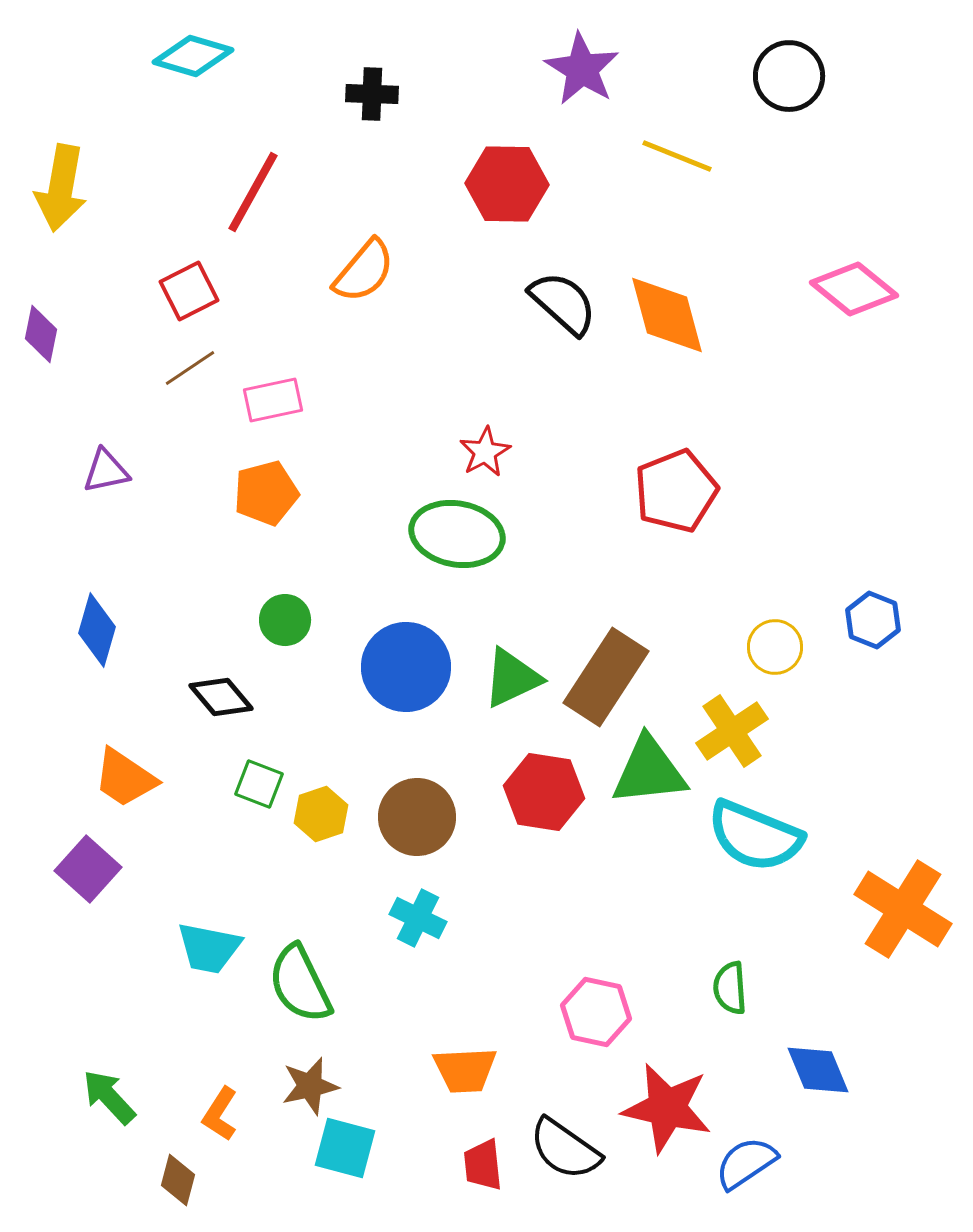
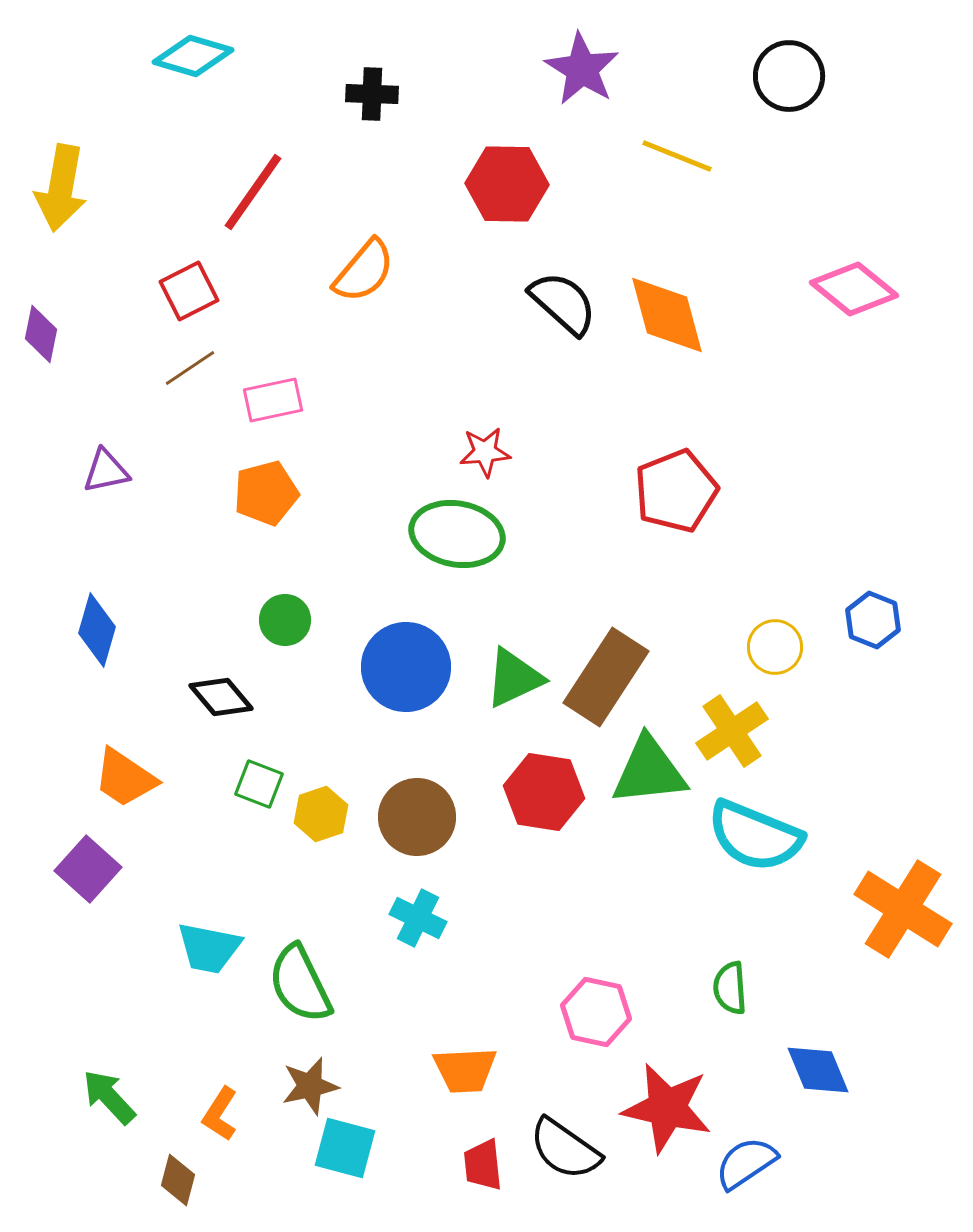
red line at (253, 192): rotated 6 degrees clockwise
red star at (485, 452): rotated 24 degrees clockwise
green triangle at (512, 678): moved 2 px right
